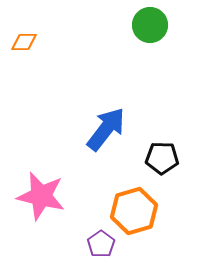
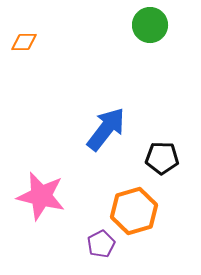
purple pentagon: rotated 8 degrees clockwise
